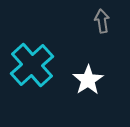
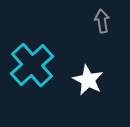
white star: rotated 12 degrees counterclockwise
